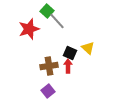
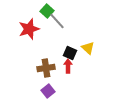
brown cross: moved 3 px left, 2 px down
